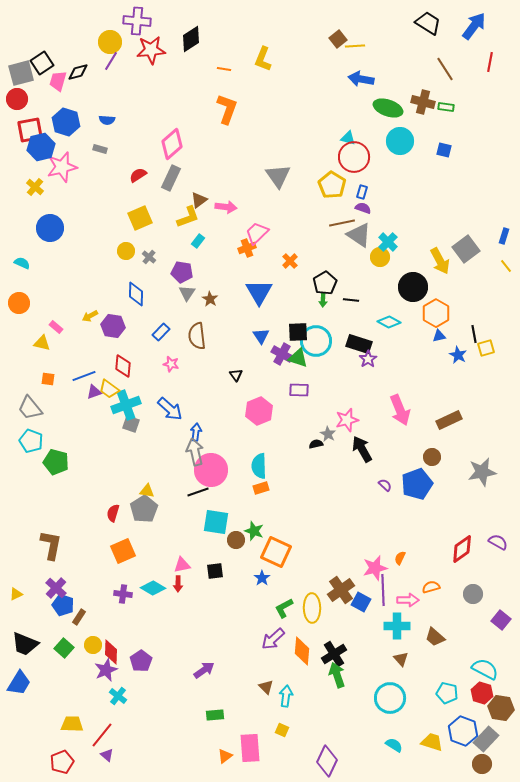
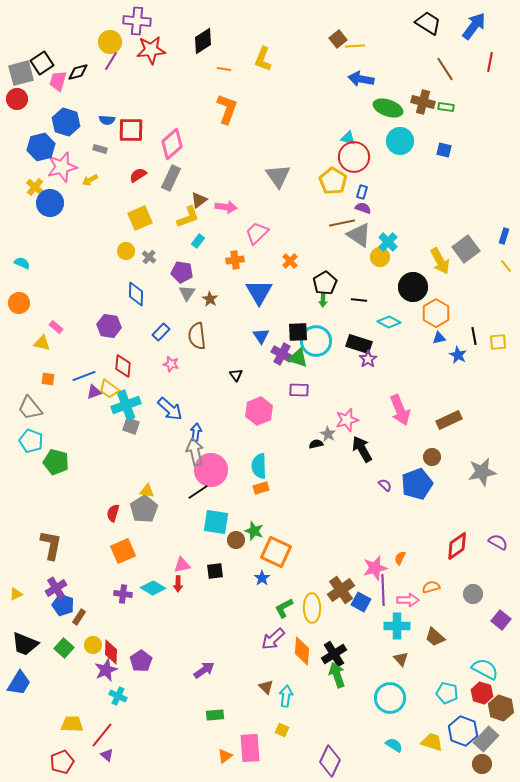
black diamond at (191, 39): moved 12 px right, 2 px down
red square at (30, 130): moved 101 px right; rotated 12 degrees clockwise
yellow pentagon at (332, 185): moved 1 px right, 4 px up
blue circle at (50, 228): moved 25 px up
orange cross at (247, 248): moved 12 px left, 12 px down; rotated 12 degrees clockwise
black line at (351, 300): moved 8 px right
yellow arrow at (90, 316): moved 136 px up
purple hexagon at (113, 326): moved 4 px left
black line at (474, 334): moved 2 px down
blue triangle at (439, 336): moved 2 px down
yellow square at (486, 348): moved 12 px right, 6 px up; rotated 12 degrees clockwise
gray square at (131, 424): moved 2 px down
black line at (198, 492): rotated 15 degrees counterclockwise
red diamond at (462, 549): moved 5 px left, 3 px up
purple cross at (56, 588): rotated 15 degrees clockwise
cyan cross at (118, 696): rotated 12 degrees counterclockwise
brown hexagon at (501, 708): rotated 10 degrees clockwise
purple diamond at (327, 761): moved 3 px right
